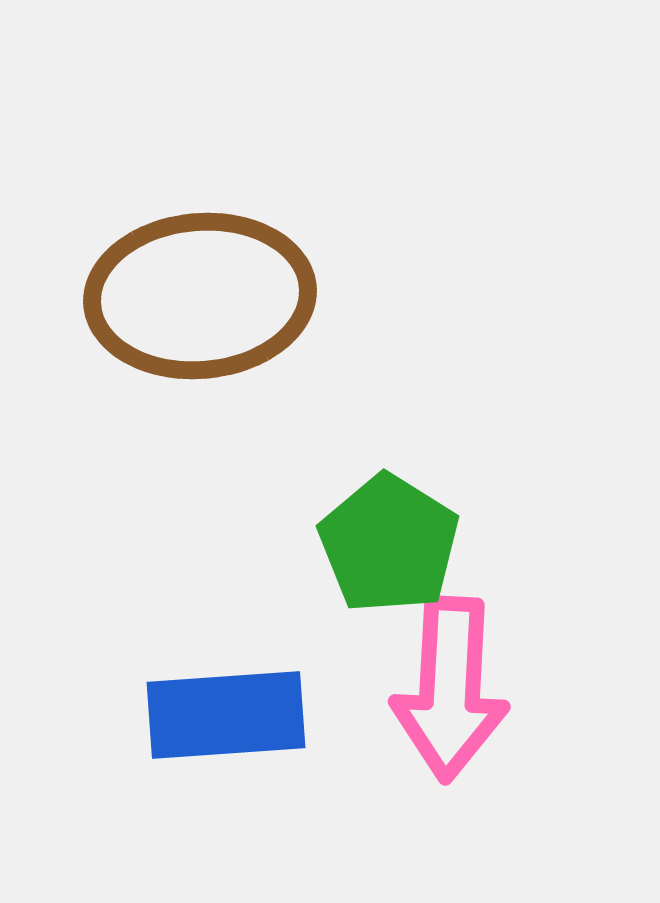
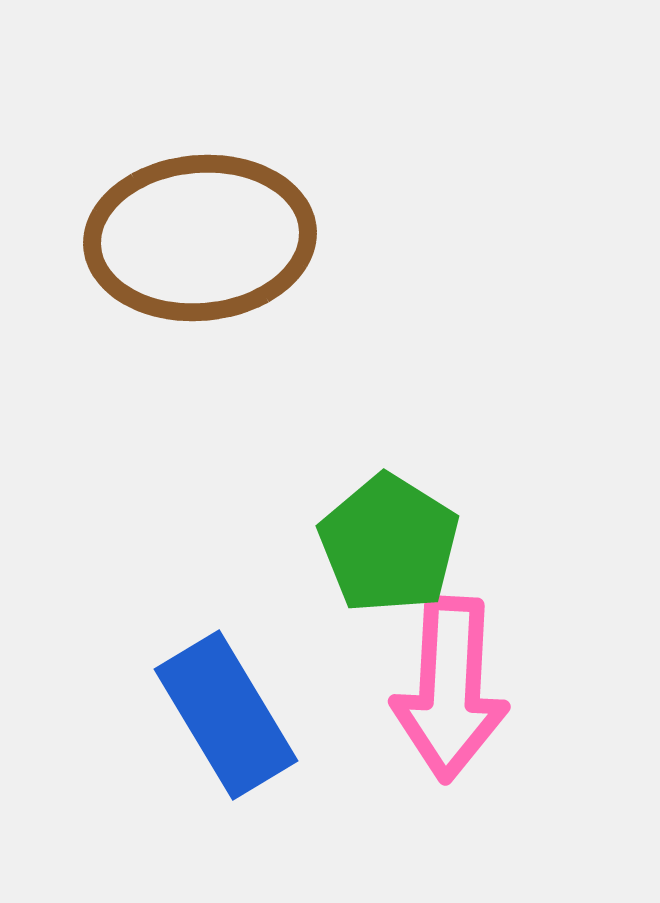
brown ellipse: moved 58 px up
blue rectangle: rotated 63 degrees clockwise
